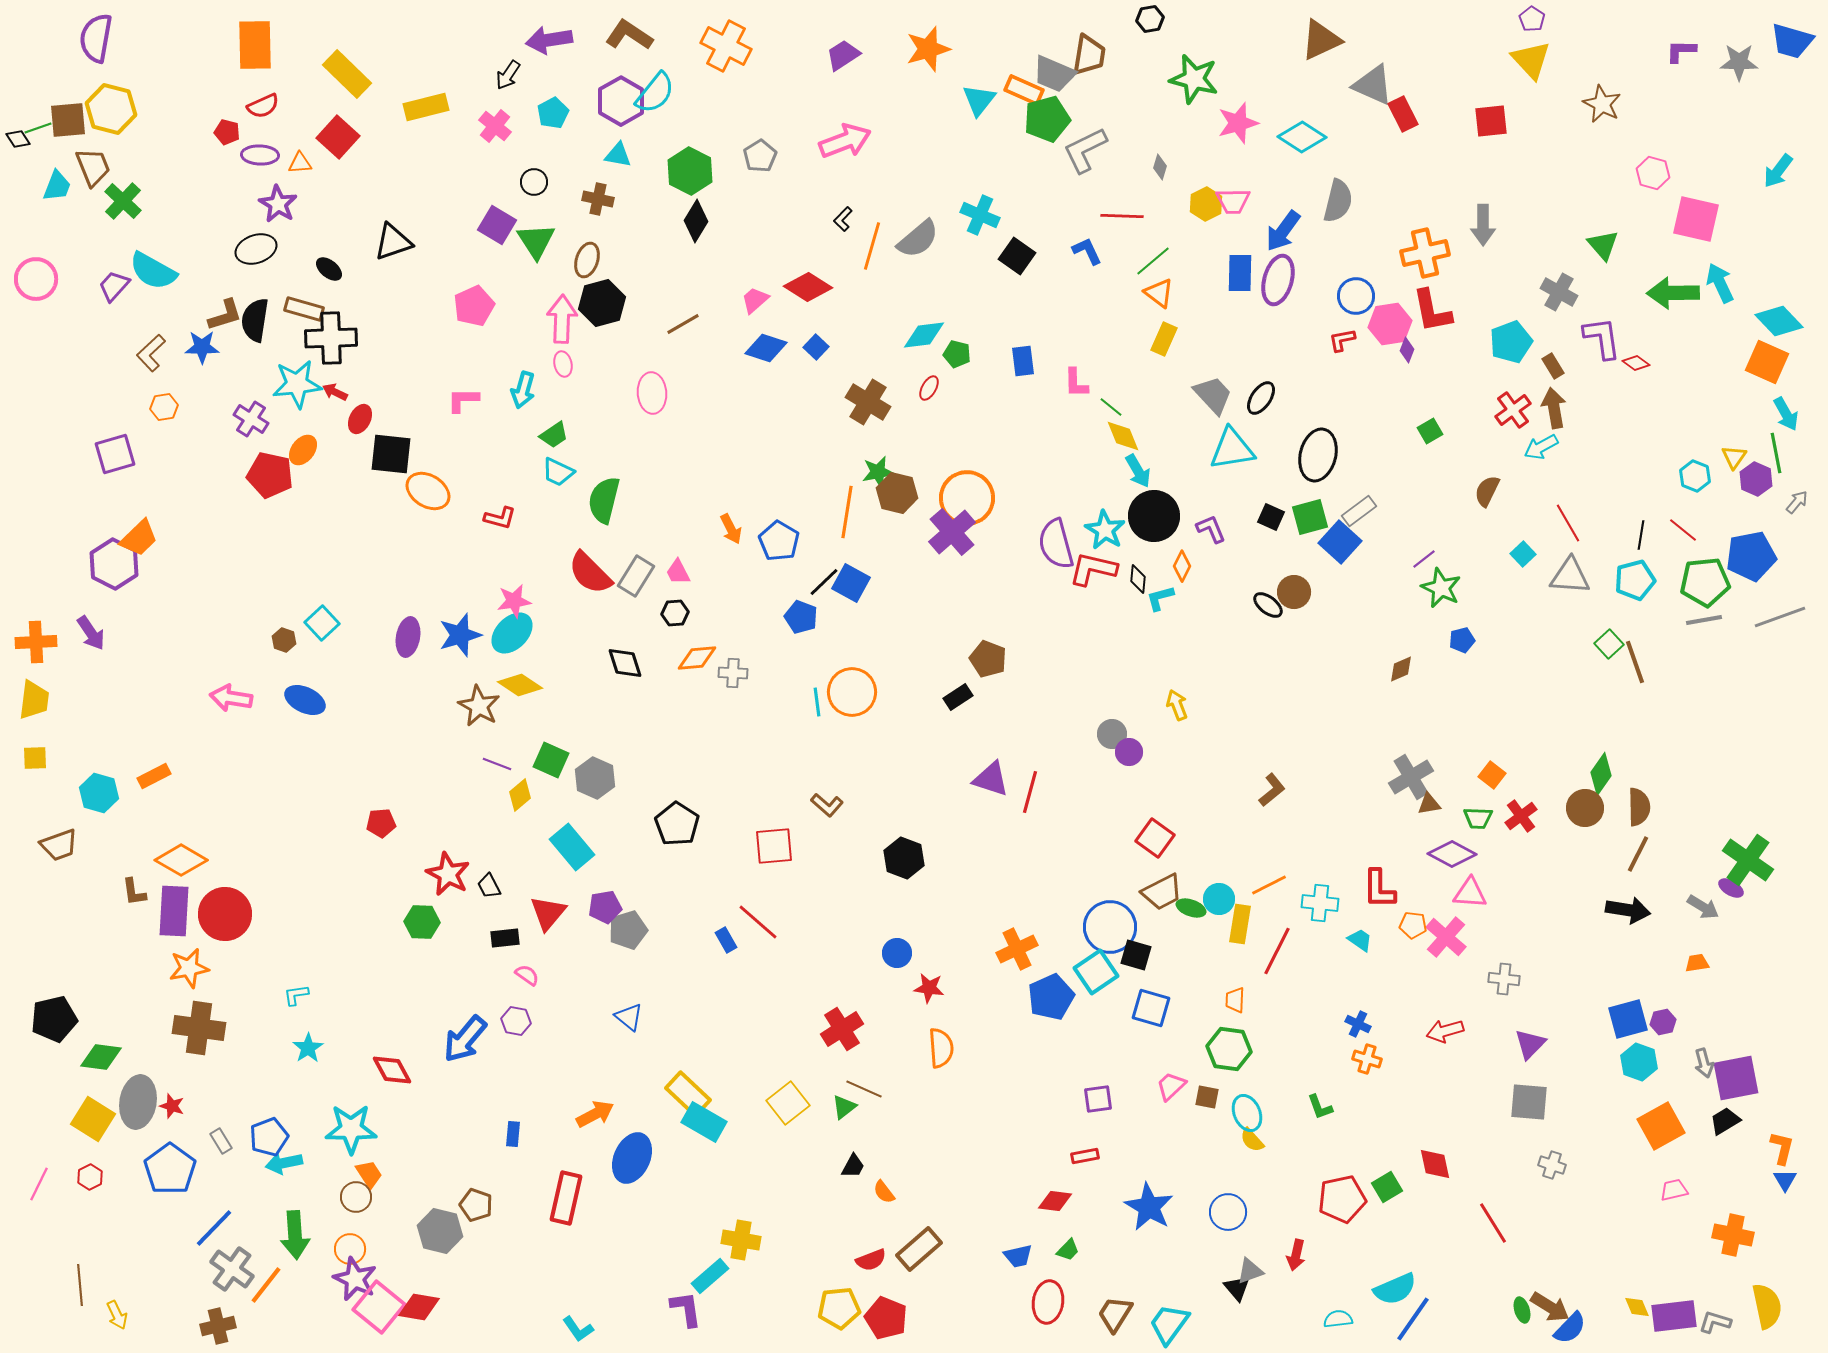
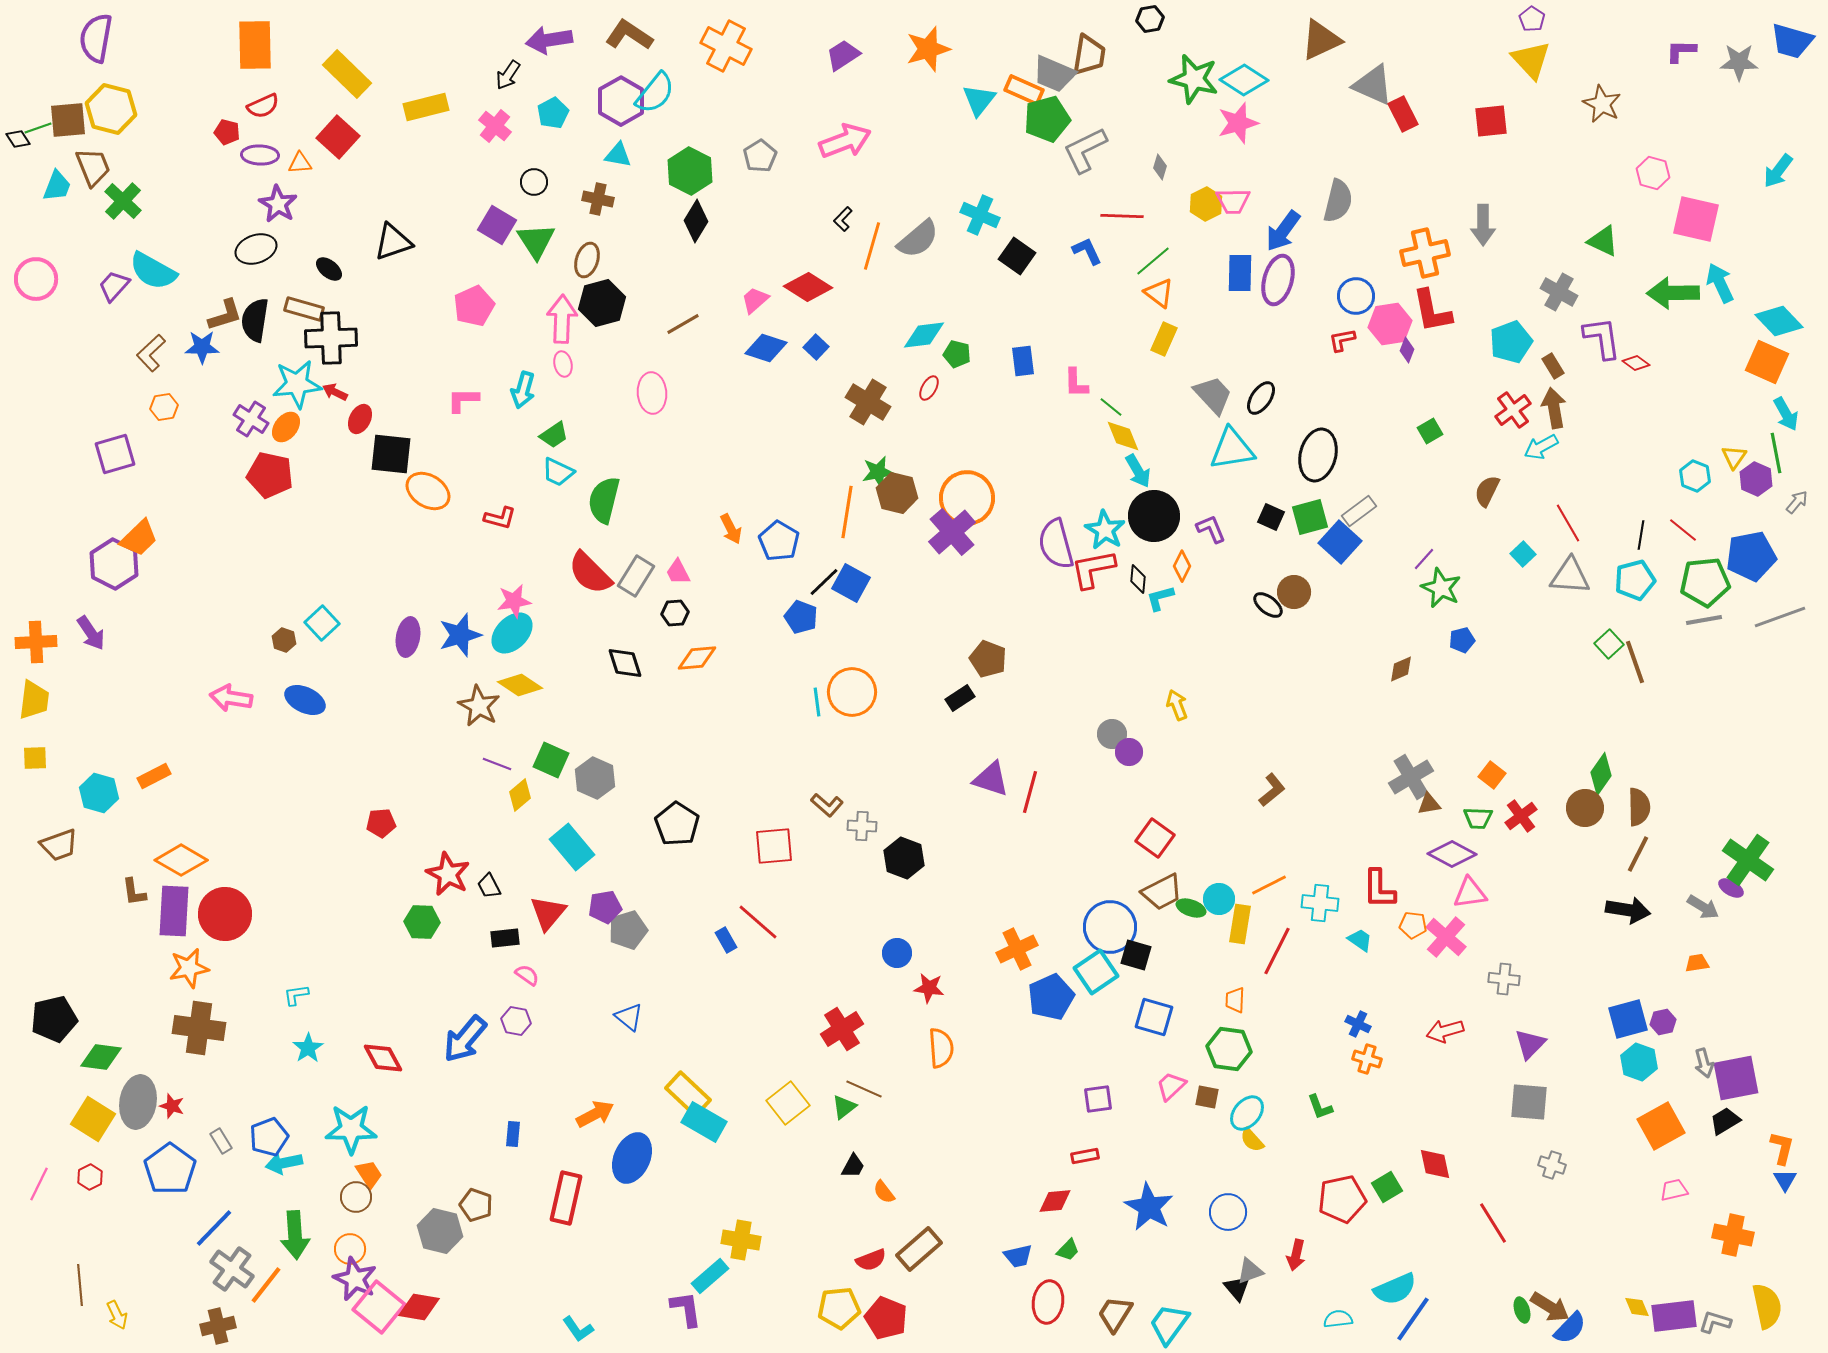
cyan diamond at (1302, 137): moved 58 px left, 57 px up
green triangle at (1603, 245): moved 4 px up; rotated 24 degrees counterclockwise
orange ellipse at (303, 450): moved 17 px left, 23 px up
purple line at (1424, 559): rotated 10 degrees counterclockwise
red L-shape at (1093, 569): rotated 24 degrees counterclockwise
gray cross at (733, 673): moved 129 px right, 153 px down
black rectangle at (958, 697): moved 2 px right, 1 px down
pink triangle at (1470, 893): rotated 12 degrees counterclockwise
blue square at (1151, 1008): moved 3 px right, 9 px down
red diamond at (392, 1070): moved 9 px left, 12 px up
cyan ellipse at (1247, 1113): rotated 63 degrees clockwise
red diamond at (1055, 1201): rotated 12 degrees counterclockwise
